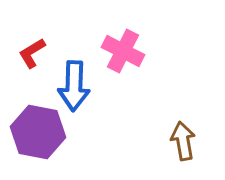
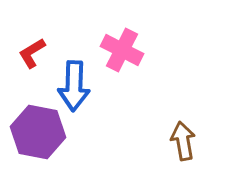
pink cross: moved 1 px left, 1 px up
